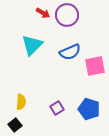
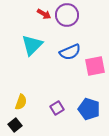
red arrow: moved 1 px right, 1 px down
yellow semicircle: rotated 14 degrees clockwise
